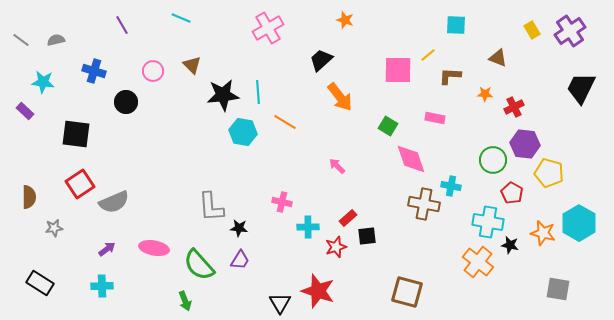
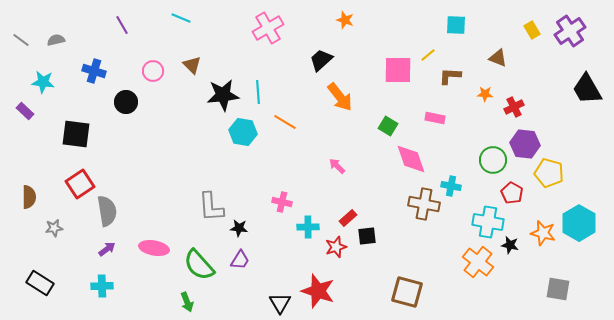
black trapezoid at (581, 88): moved 6 px right, 1 px down; rotated 56 degrees counterclockwise
gray semicircle at (114, 202): moved 7 px left, 9 px down; rotated 76 degrees counterclockwise
green arrow at (185, 301): moved 2 px right, 1 px down
